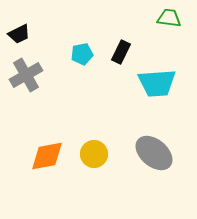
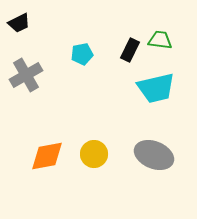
green trapezoid: moved 9 px left, 22 px down
black trapezoid: moved 11 px up
black rectangle: moved 9 px right, 2 px up
cyan trapezoid: moved 1 px left, 5 px down; rotated 9 degrees counterclockwise
gray ellipse: moved 2 px down; rotated 18 degrees counterclockwise
